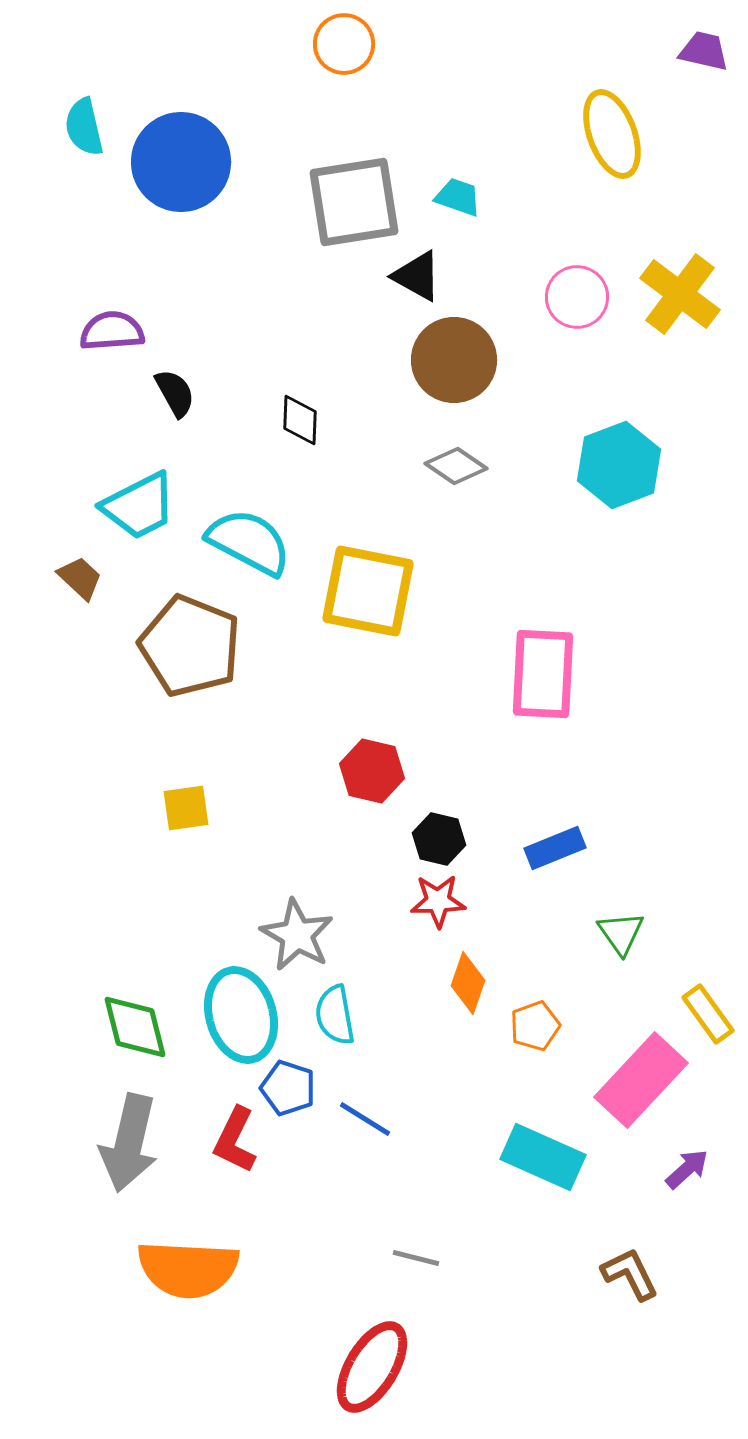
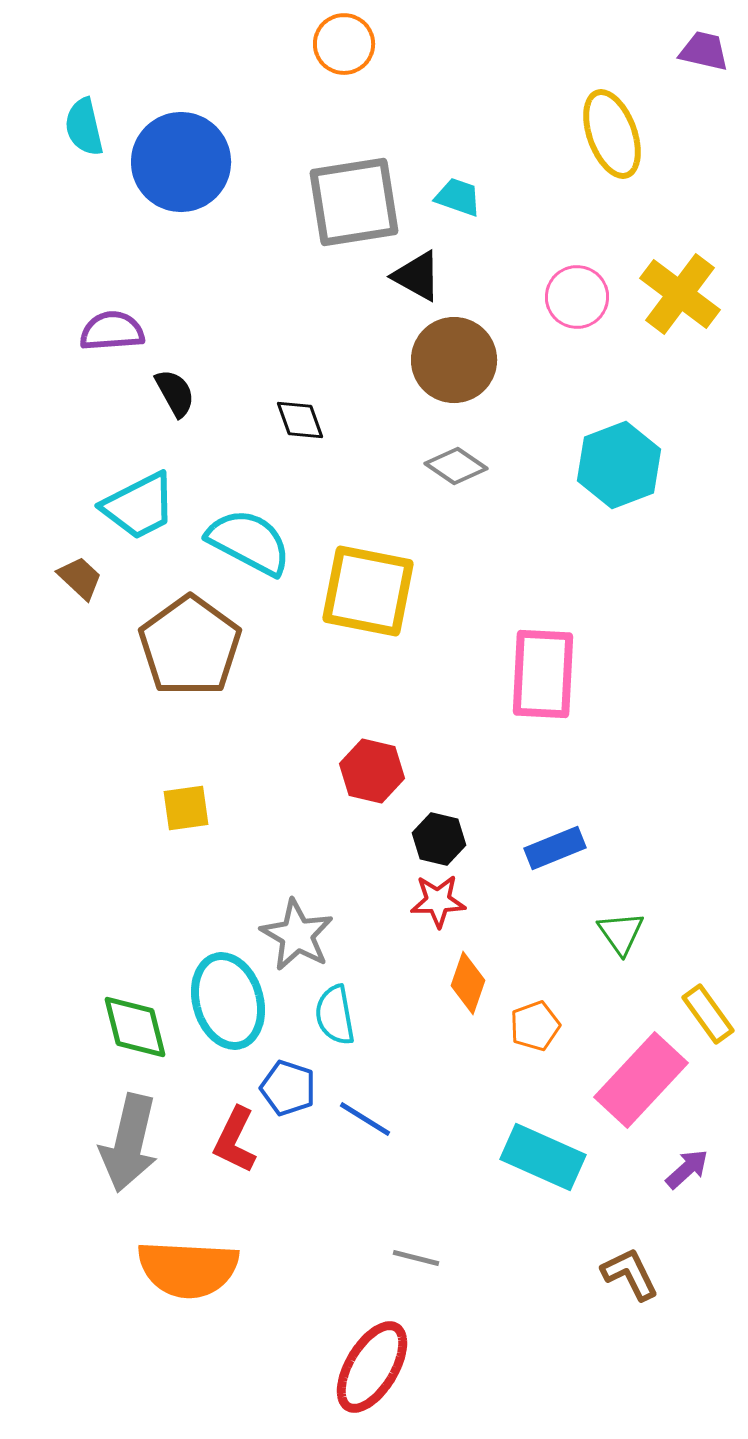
black diamond at (300, 420): rotated 22 degrees counterclockwise
brown pentagon at (190, 646): rotated 14 degrees clockwise
cyan ellipse at (241, 1015): moved 13 px left, 14 px up
